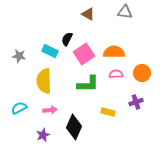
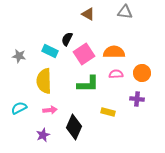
purple cross: moved 1 px right, 3 px up; rotated 24 degrees clockwise
